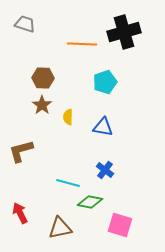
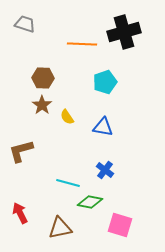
yellow semicircle: moved 1 px left; rotated 35 degrees counterclockwise
